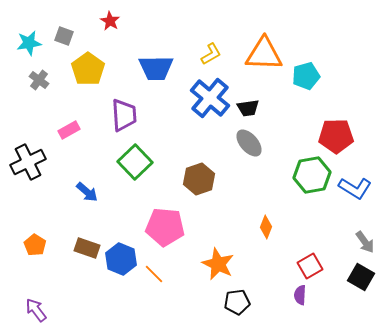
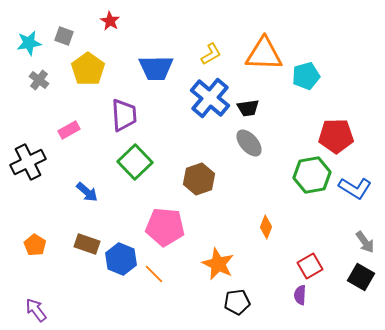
brown rectangle: moved 4 px up
